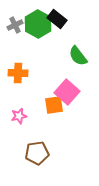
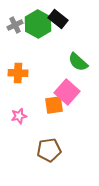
black rectangle: moved 1 px right
green semicircle: moved 6 px down; rotated 10 degrees counterclockwise
brown pentagon: moved 12 px right, 3 px up
